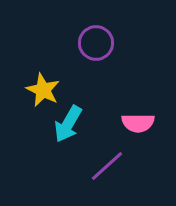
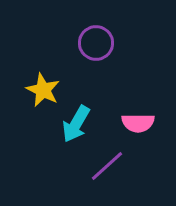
cyan arrow: moved 8 px right
